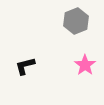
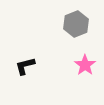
gray hexagon: moved 3 px down
